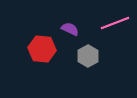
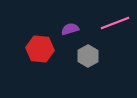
purple semicircle: rotated 42 degrees counterclockwise
red hexagon: moved 2 px left
